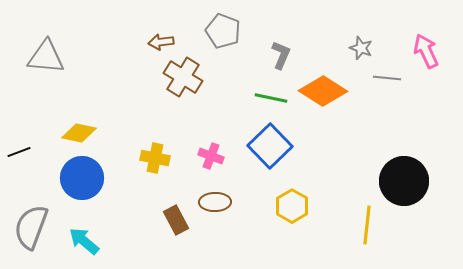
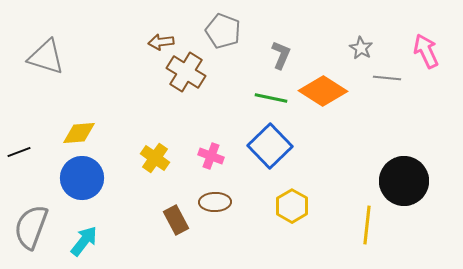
gray star: rotated 10 degrees clockwise
gray triangle: rotated 12 degrees clockwise
brown cross: moved 3 px right, 5 px up
yellow diamond: rotated 16 degrees counterclockwise
yellow cross: rotated 24 degrees clockwise
cyan arrow: rotated 88 degrees clockwise
